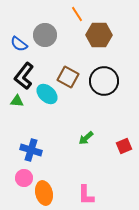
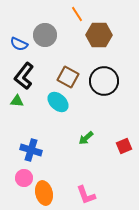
blue semicircle: rotated 12 degrees counterclockwise
cyan ellipse: moved 11 px right, 8 px down
pink L-shape: rotated 20 degrees counterclockwise
